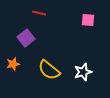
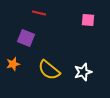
purple square: rotated 30 degrees counterclockwise
